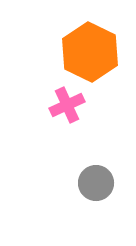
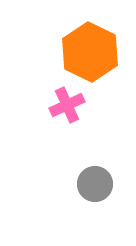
gray circle: moved 1 px left, 1 px down
